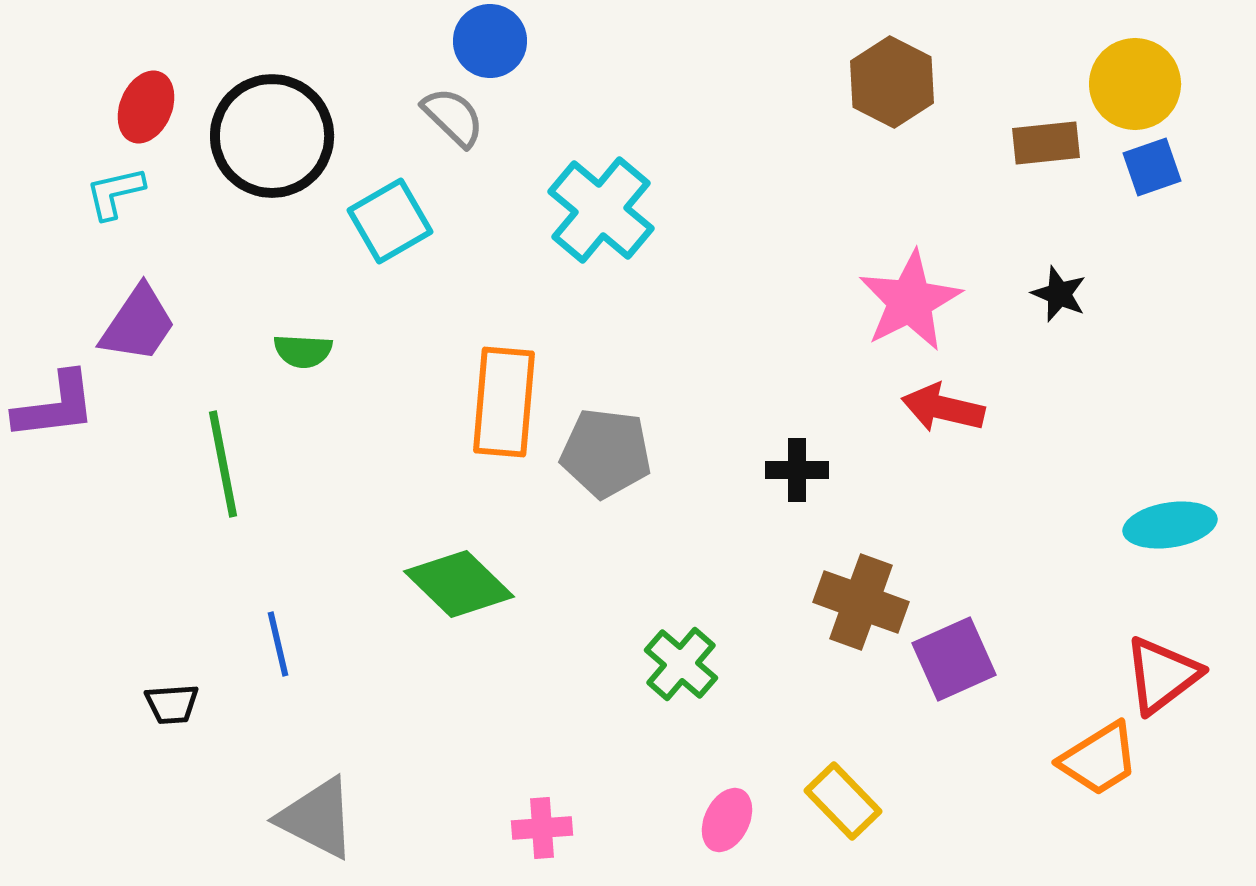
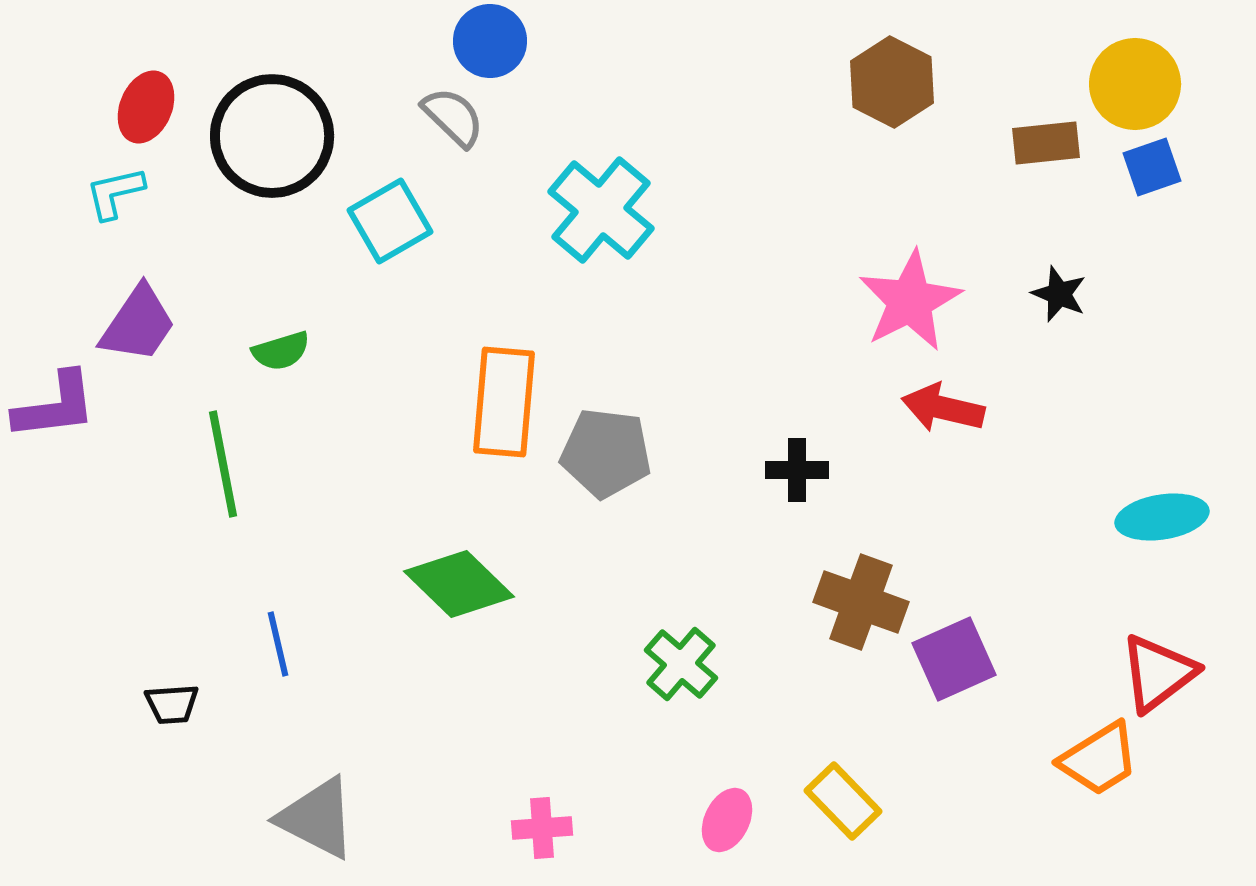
green semicircle: moved 22 px left; rotated 20 degrees counterclockwise
cyan ellipse: moved 8 px left, 8 px up
red triangle: moved 4 px left, 2 px up
